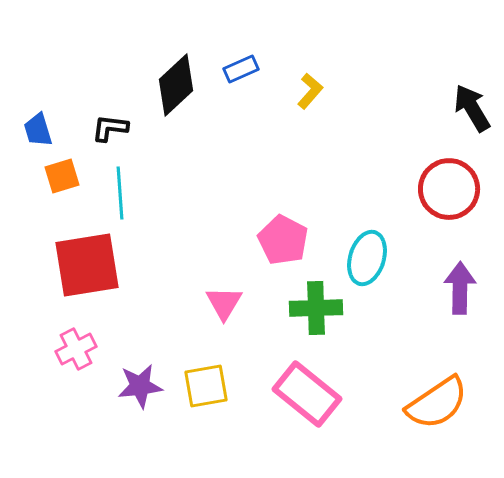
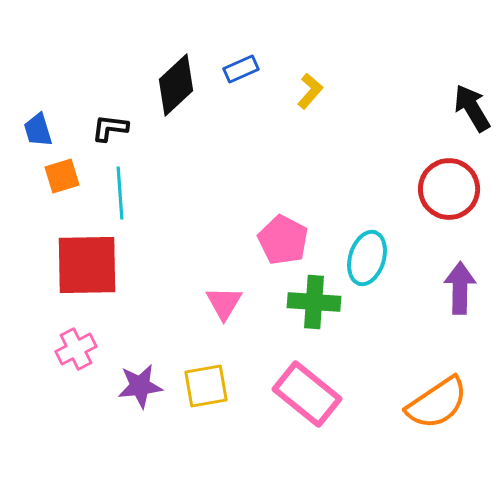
red square: rotated 8 degrees clockwise
green cross: moved 2 px left, 6 px up; rotated 6 degrees clockwise
